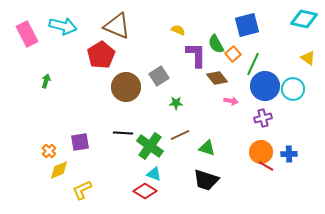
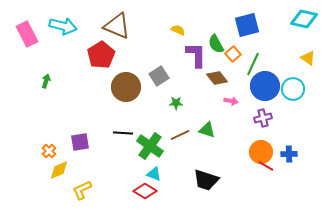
green triangle: moved 18 px up
